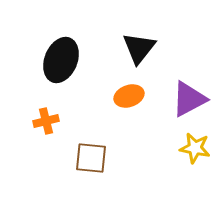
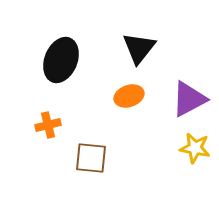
orange cross: moved 2 px right, 4 px down
